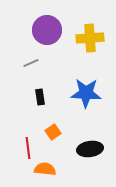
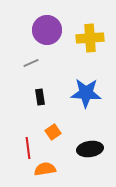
orange semicircle: rotated 15 degrees counterclockwise
